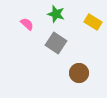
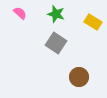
pink semicircle: moved 7 px left, 11 px up
brown circle: moved 4 px down
